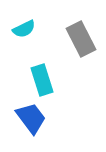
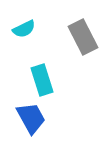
gray rectangle: moved 2 px right, 2 px up
blue trapezoid: rotated 8 degrees clockwise
